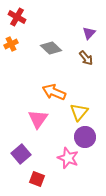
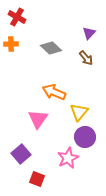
orange cross: rotated 24 degrees clockwise
pink star: rotated 25 degrees clockwise
